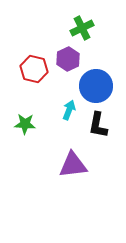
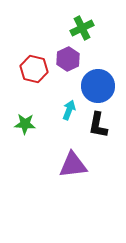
blue circle: moved 2 px right
